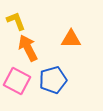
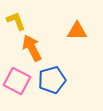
orange triangle: moved 6 px right, 8 px up
orange arrow: moved 4 px right
blue pentagon: moved 1 px left
